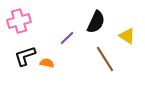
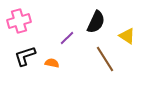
orange semicircle: moved 5 px right
